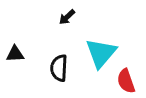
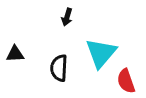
black arrow: rotated 30 degrees counterclockwise
